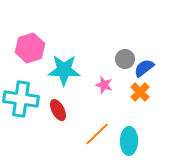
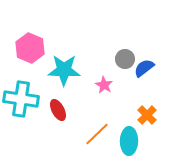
pink hexagon: rotated 20 degrees counterclockwise
pink star: rotated 12 degrees clockwise
orange cross: moved 7 px right, 23 px down
